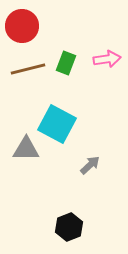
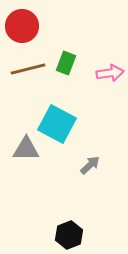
pink arrow: moved 3 px right, 14 px down
black hexagon: moved 8 px down
